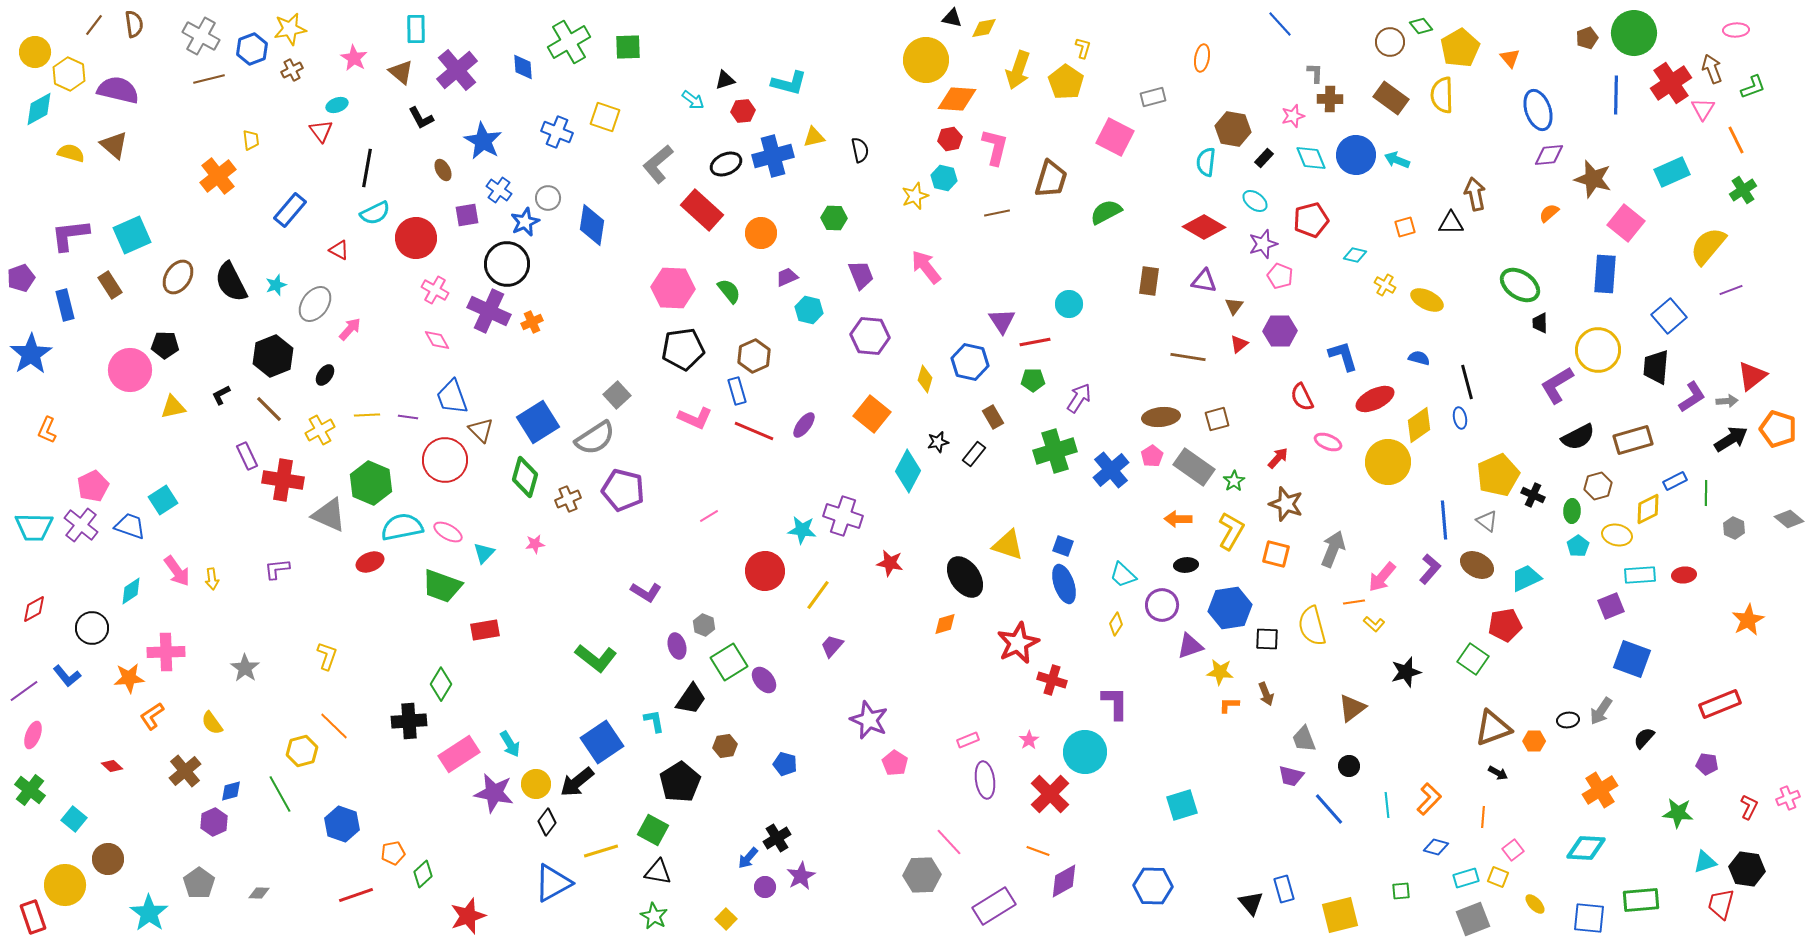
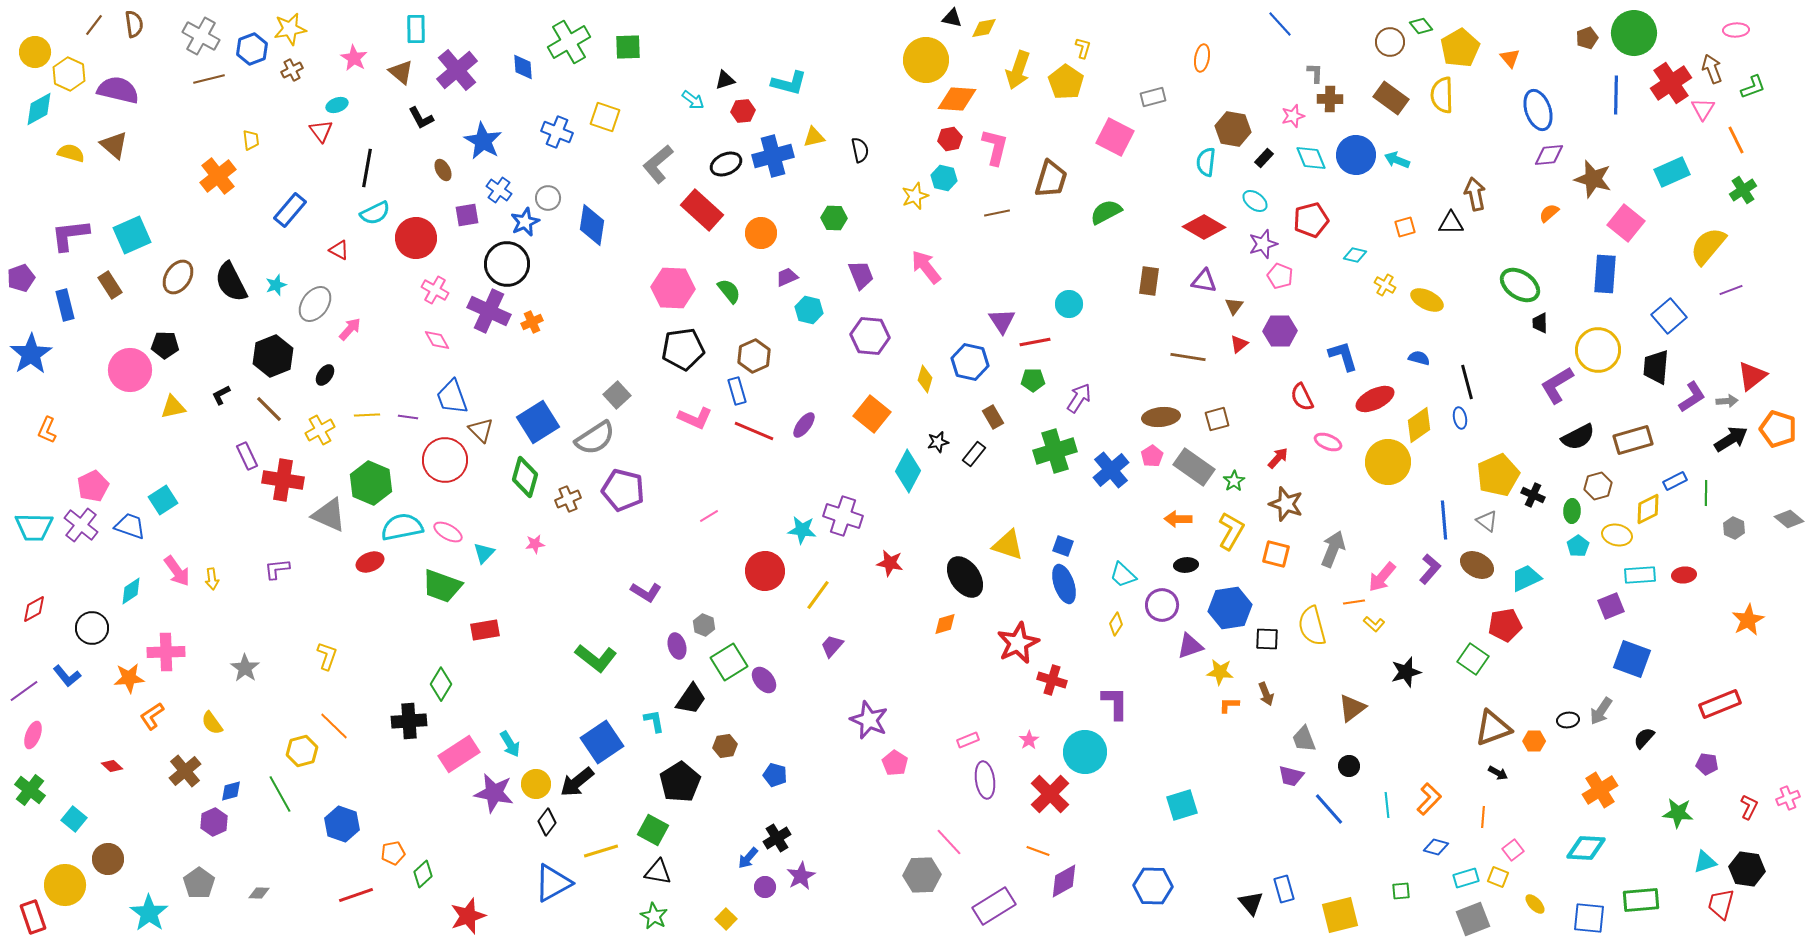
blue pentagon at (785, 764): moved 10 px left, 11 px down
